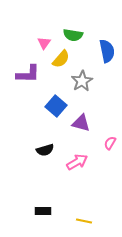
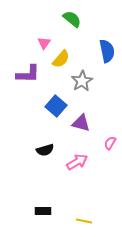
green semicircle: moved 1 px left, 16 px up; rotated 150 degrees counterclockwise
